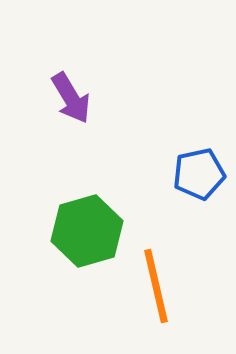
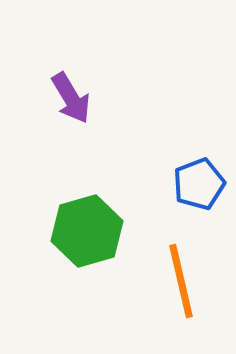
blue pentagon: moved 10 px down; rotated 9 degrees counterclockwise
orange line: moved 25 px right, 5 px up
